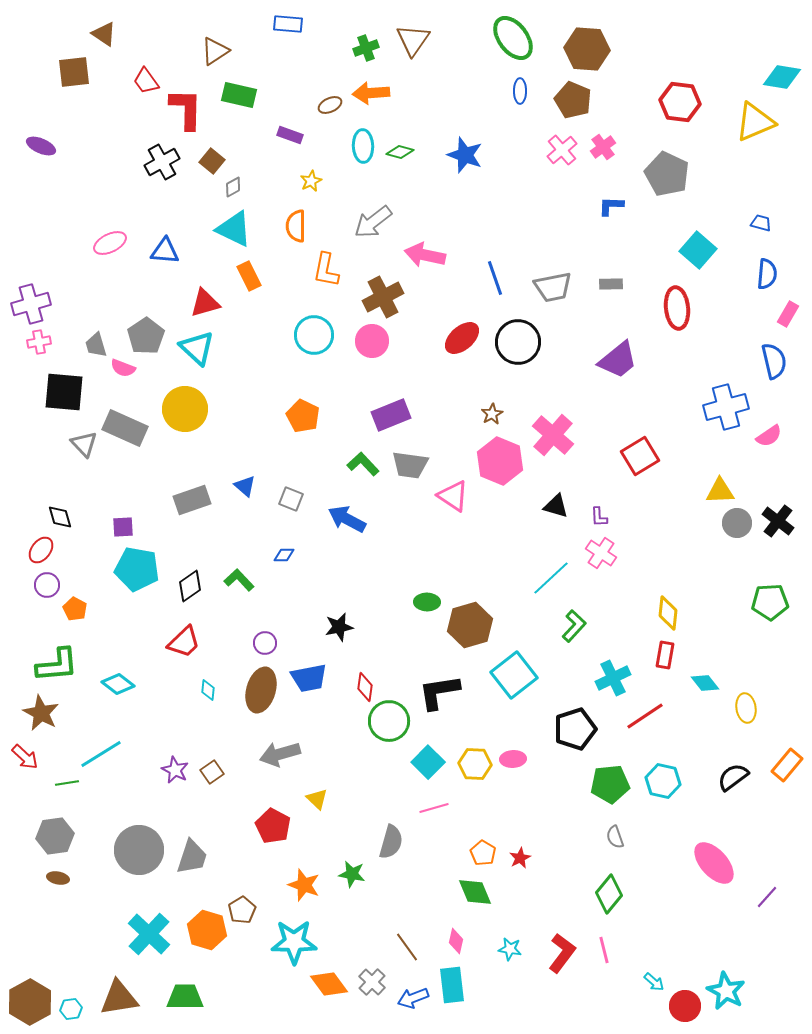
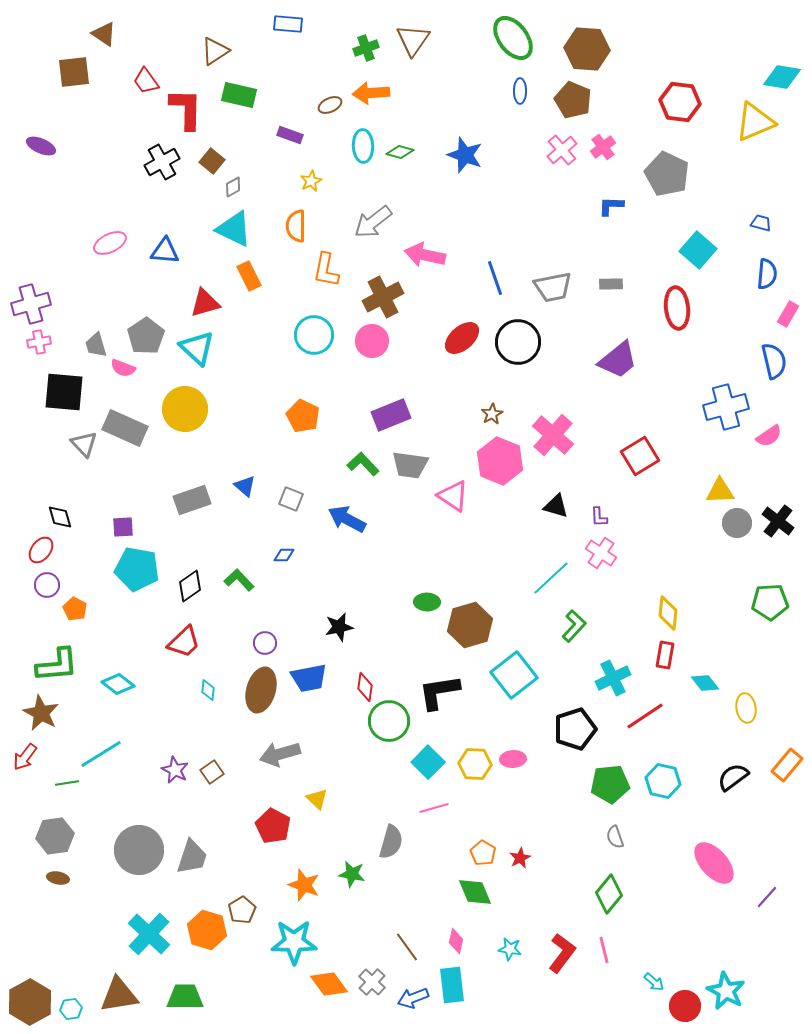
red arrow at (25, 757): rotated 84 degrees clockwise
brown triangle at (119, 998): moved 3 px up
